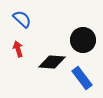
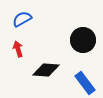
blue semicircle: rotated 72 degrees counterclockwise
black diamond: moved 6 px left, 8 px down
blue rectangle: moved 3 px right, 5 px down
